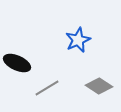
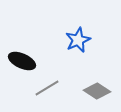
black ellipse: moved 5 px right, 2 px up
gray diamond: moved 2 px left, 5 px down
